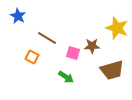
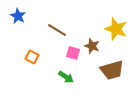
yellow star: moved 1 px left, 1 px down
brown line: moved 10 px right, 8 px up
brown star: rotated 21 degrees clockwise
